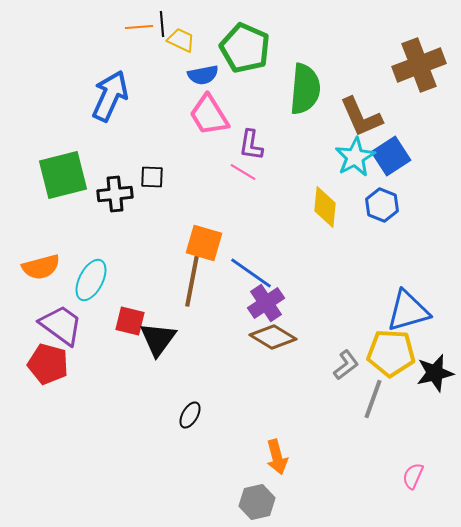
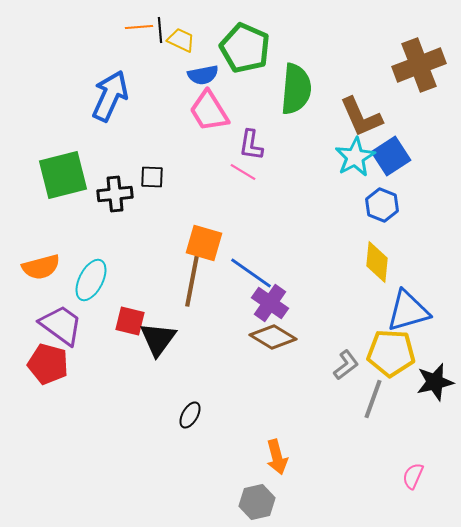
black line: moved 2 px left, 6 px down
green semicircle: moved 9 px left
pink trapezoid: moved 4 px up
yellow diamond: moved 52 px right, 55 px down
purple cross: moved 4 px right; rotated 21 degrees counterclockwise
black star: moved 9 px down
